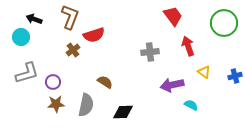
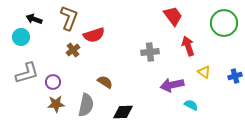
brown L-shape: moved 1 px left, 1 px down
